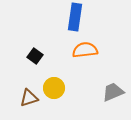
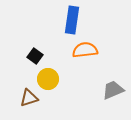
blue rectangle: moved 3 px left, 3 px down
yellow circle: moved 6 px left, 9 px up
gray trapezoid: moved 2 px up
